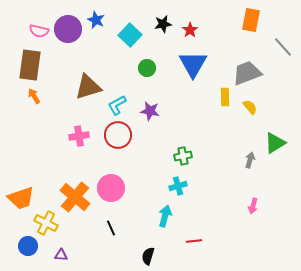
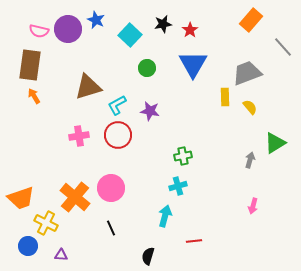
orange rectangle: rotated 30 degrees clockwise
